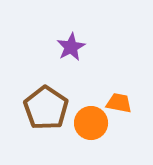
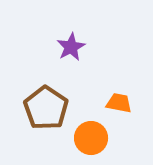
orange circle: moved 15 px down
